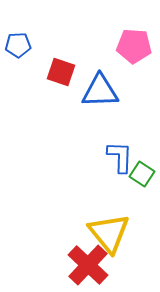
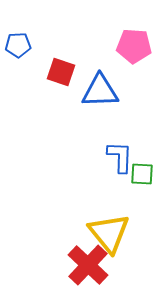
green square: rotated 30 degrees counterclockwise
